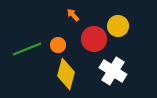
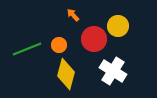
orange circle: moved 1 px right
